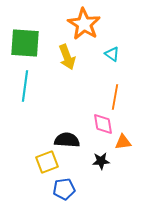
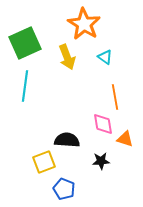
green square: rotated 28 degrees counterclockwise
cyan triangle: moved 7 px left, 3 px down
orange line: rotated 20 degrees counterclockwise
orange triangle: moved 2 px right, 3 px up; rotated 24 degrees clockwise
yellow square: moved 3 px left
blue pentagon: rotated 30 degrees clockwise
